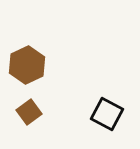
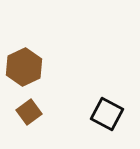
brown hexagon: moved 3 px left, 2 px down
